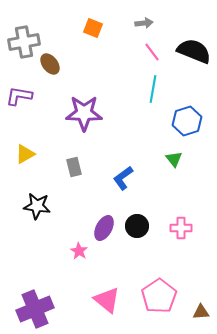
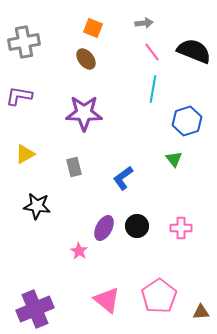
brown ellipse: moved 36 px right, 5 px up
